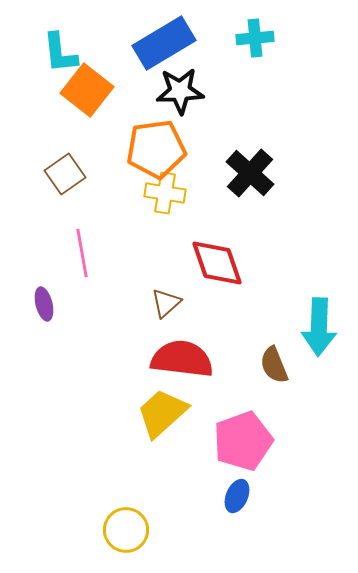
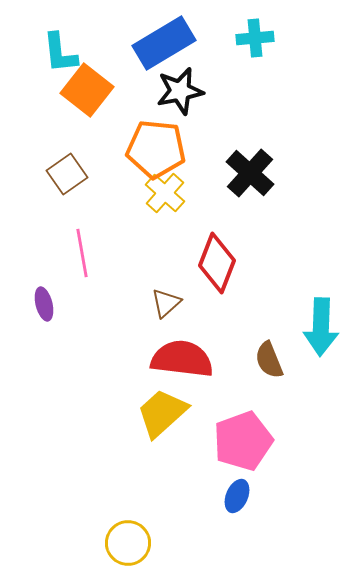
black star: rotated 9 degrees counterclockwise
orange pentagon: rotated 14 degrees clockwise
brown square: moved 2 px right
yellow cross: rotated 33 degrees clockwise
red diamond: rotated 40 degrees clockwise
cyan arrow: moved 2 px right
brown semicircle: moved 5 px left, 5 px up
yellow circle: moved 2 px right, 13 px down
